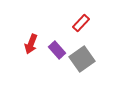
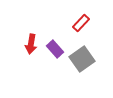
red arrow: rotated 12 degrees counterclockwise
purple rectangle: moved 2 px left, 1 px up
